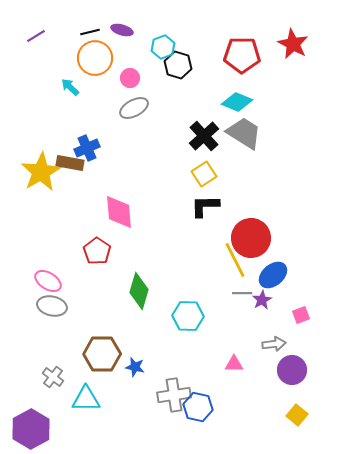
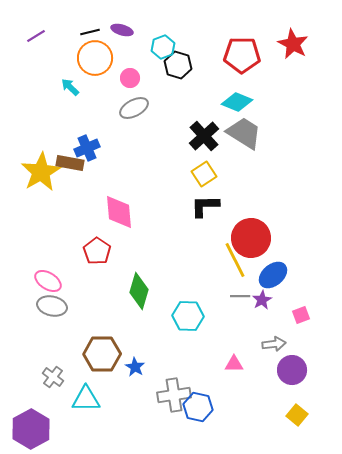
gray line at (242, 293): moved 2 px left, 3 px down
blue star at (135, 367): rotated 18 degrees clockwise
